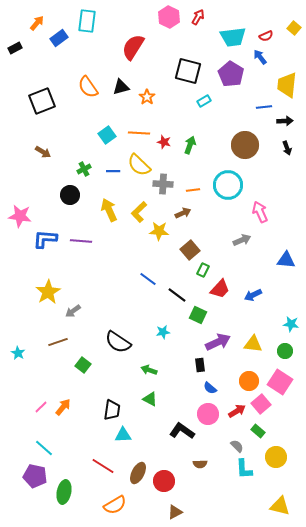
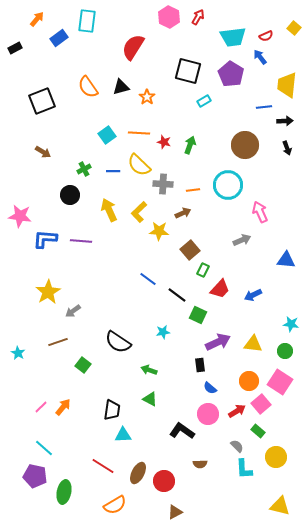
orange arrow at (37, 23): moved 4 px up
